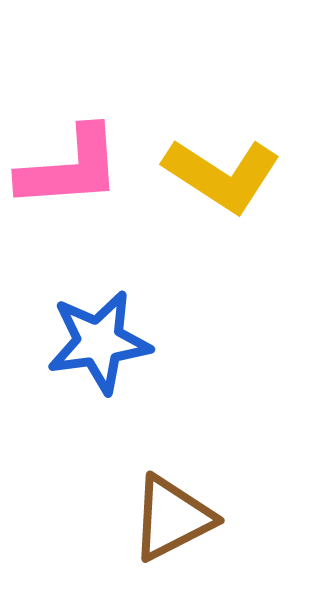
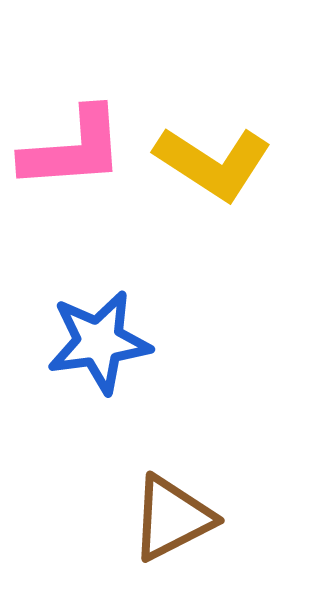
pink L-shape: moved 3 px right, 19 px up
yellow L-shape: moved 9 px left, 12 px up
